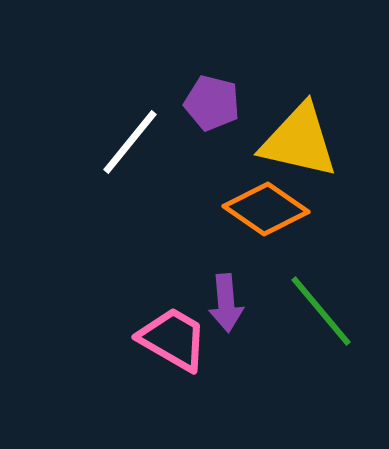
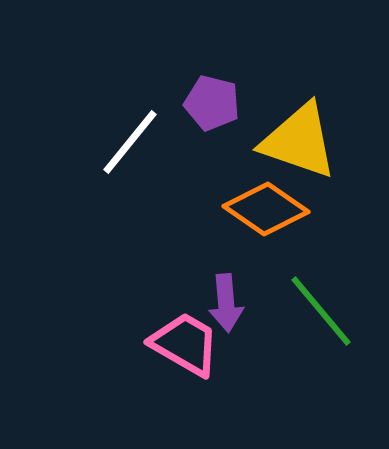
yellow triangle: rotated 6 degrees clockwise
pink trapezoid: moved 12 px right, 5 px down
